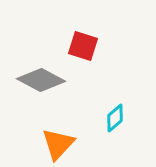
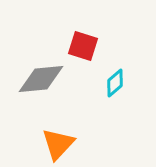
gray diamond: moved 1 px up; rotated 33 degrees counterclockwise
cyan diamond: moved 35 px up
